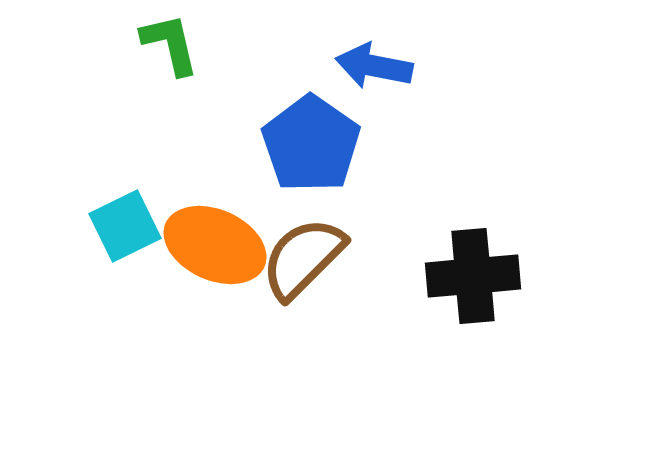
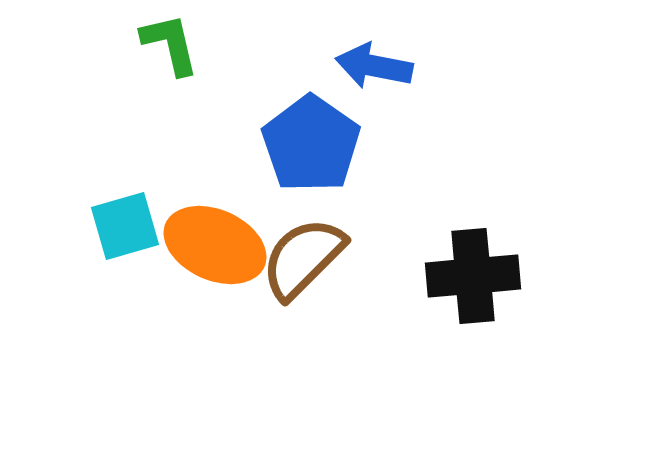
cyan square: rotated 10 degrees clockwise
